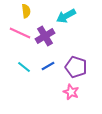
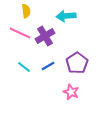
cyan arrow: rotated 24 degrees clockwise
purple pentagon: moved 1 px right, 4 px up; rotated 20 degrees clockwise
